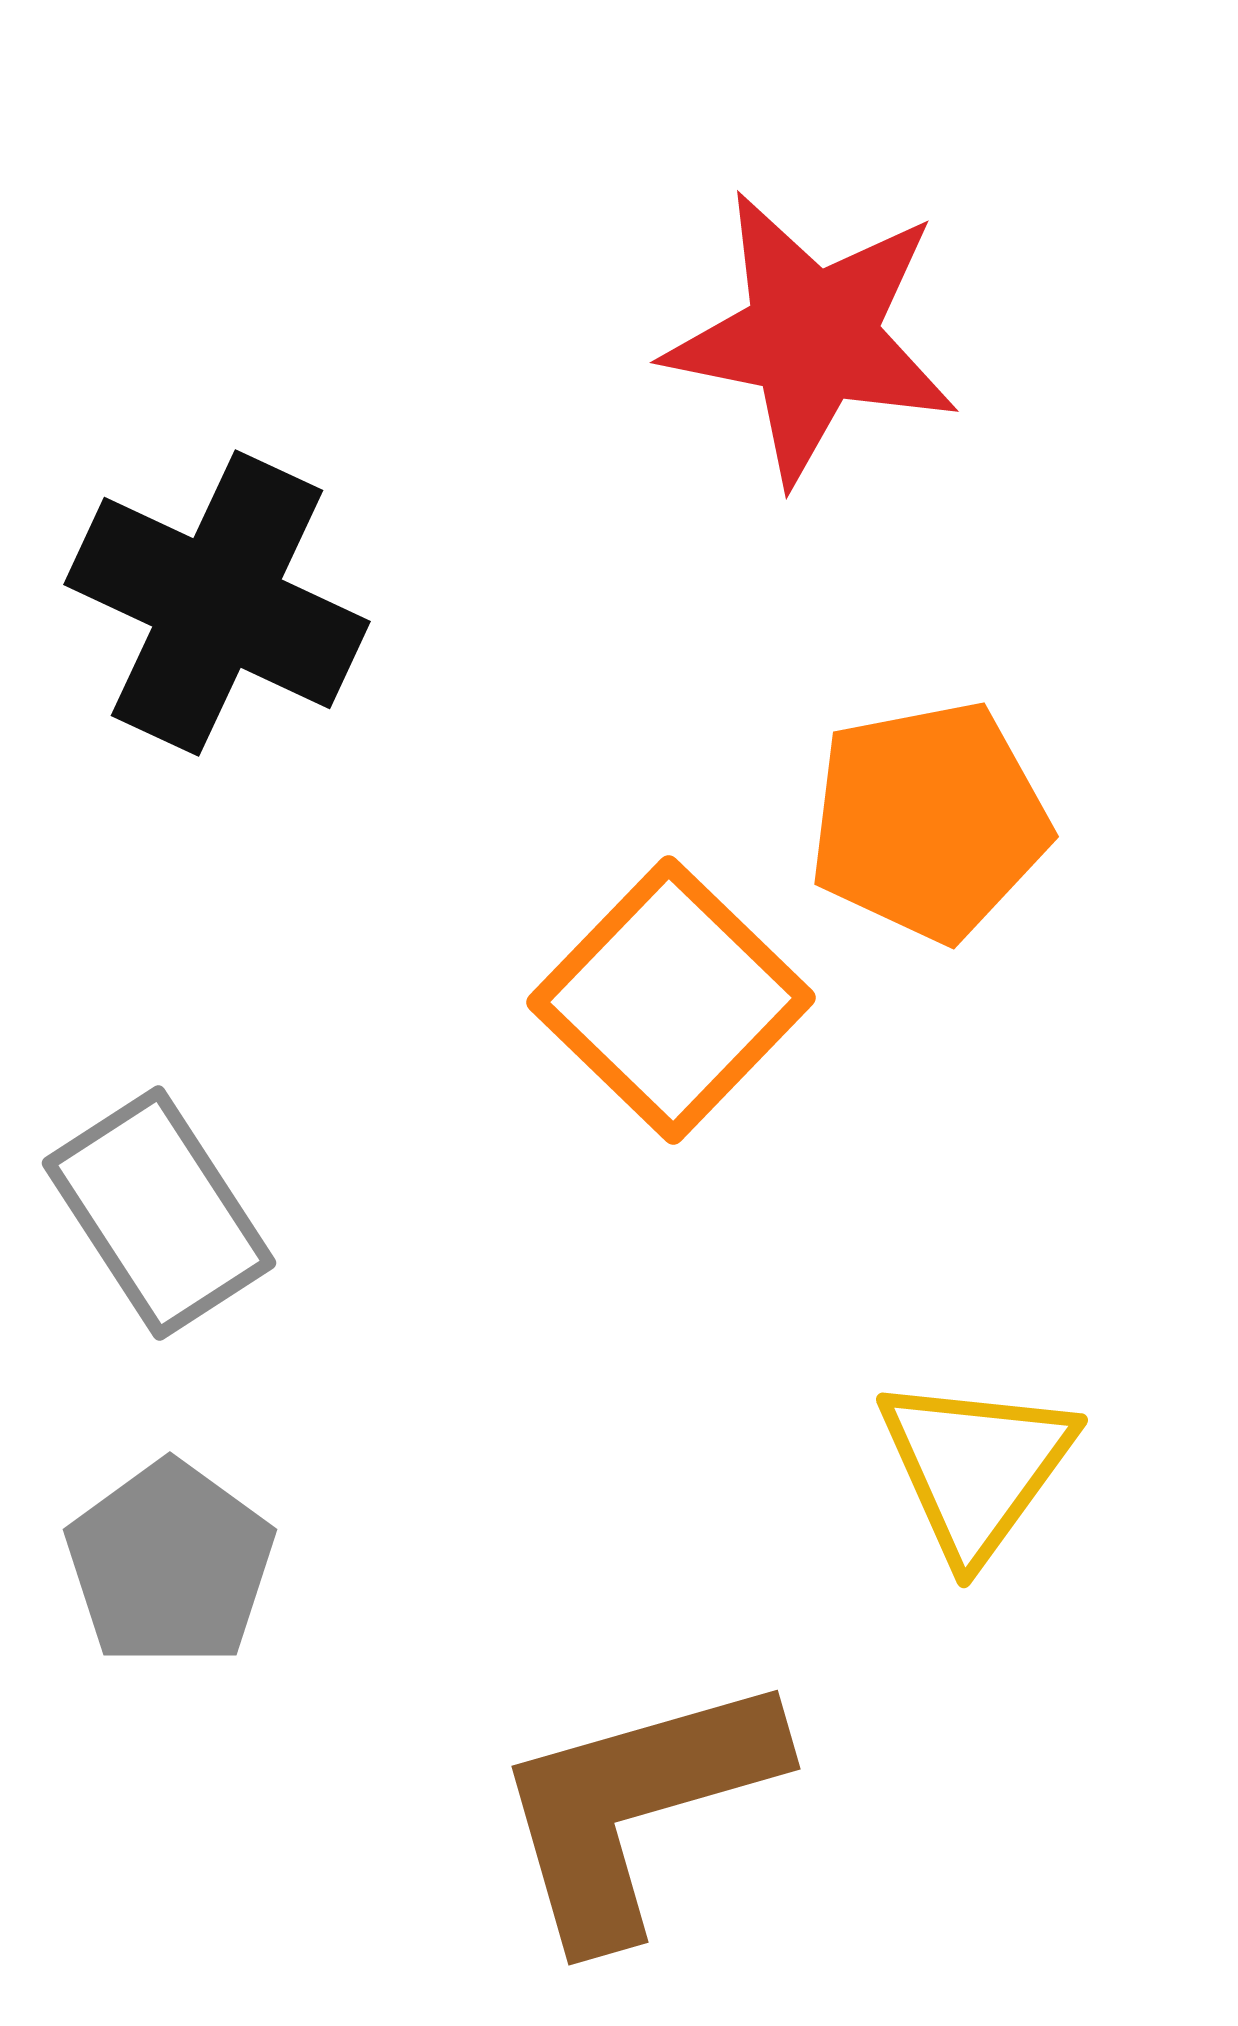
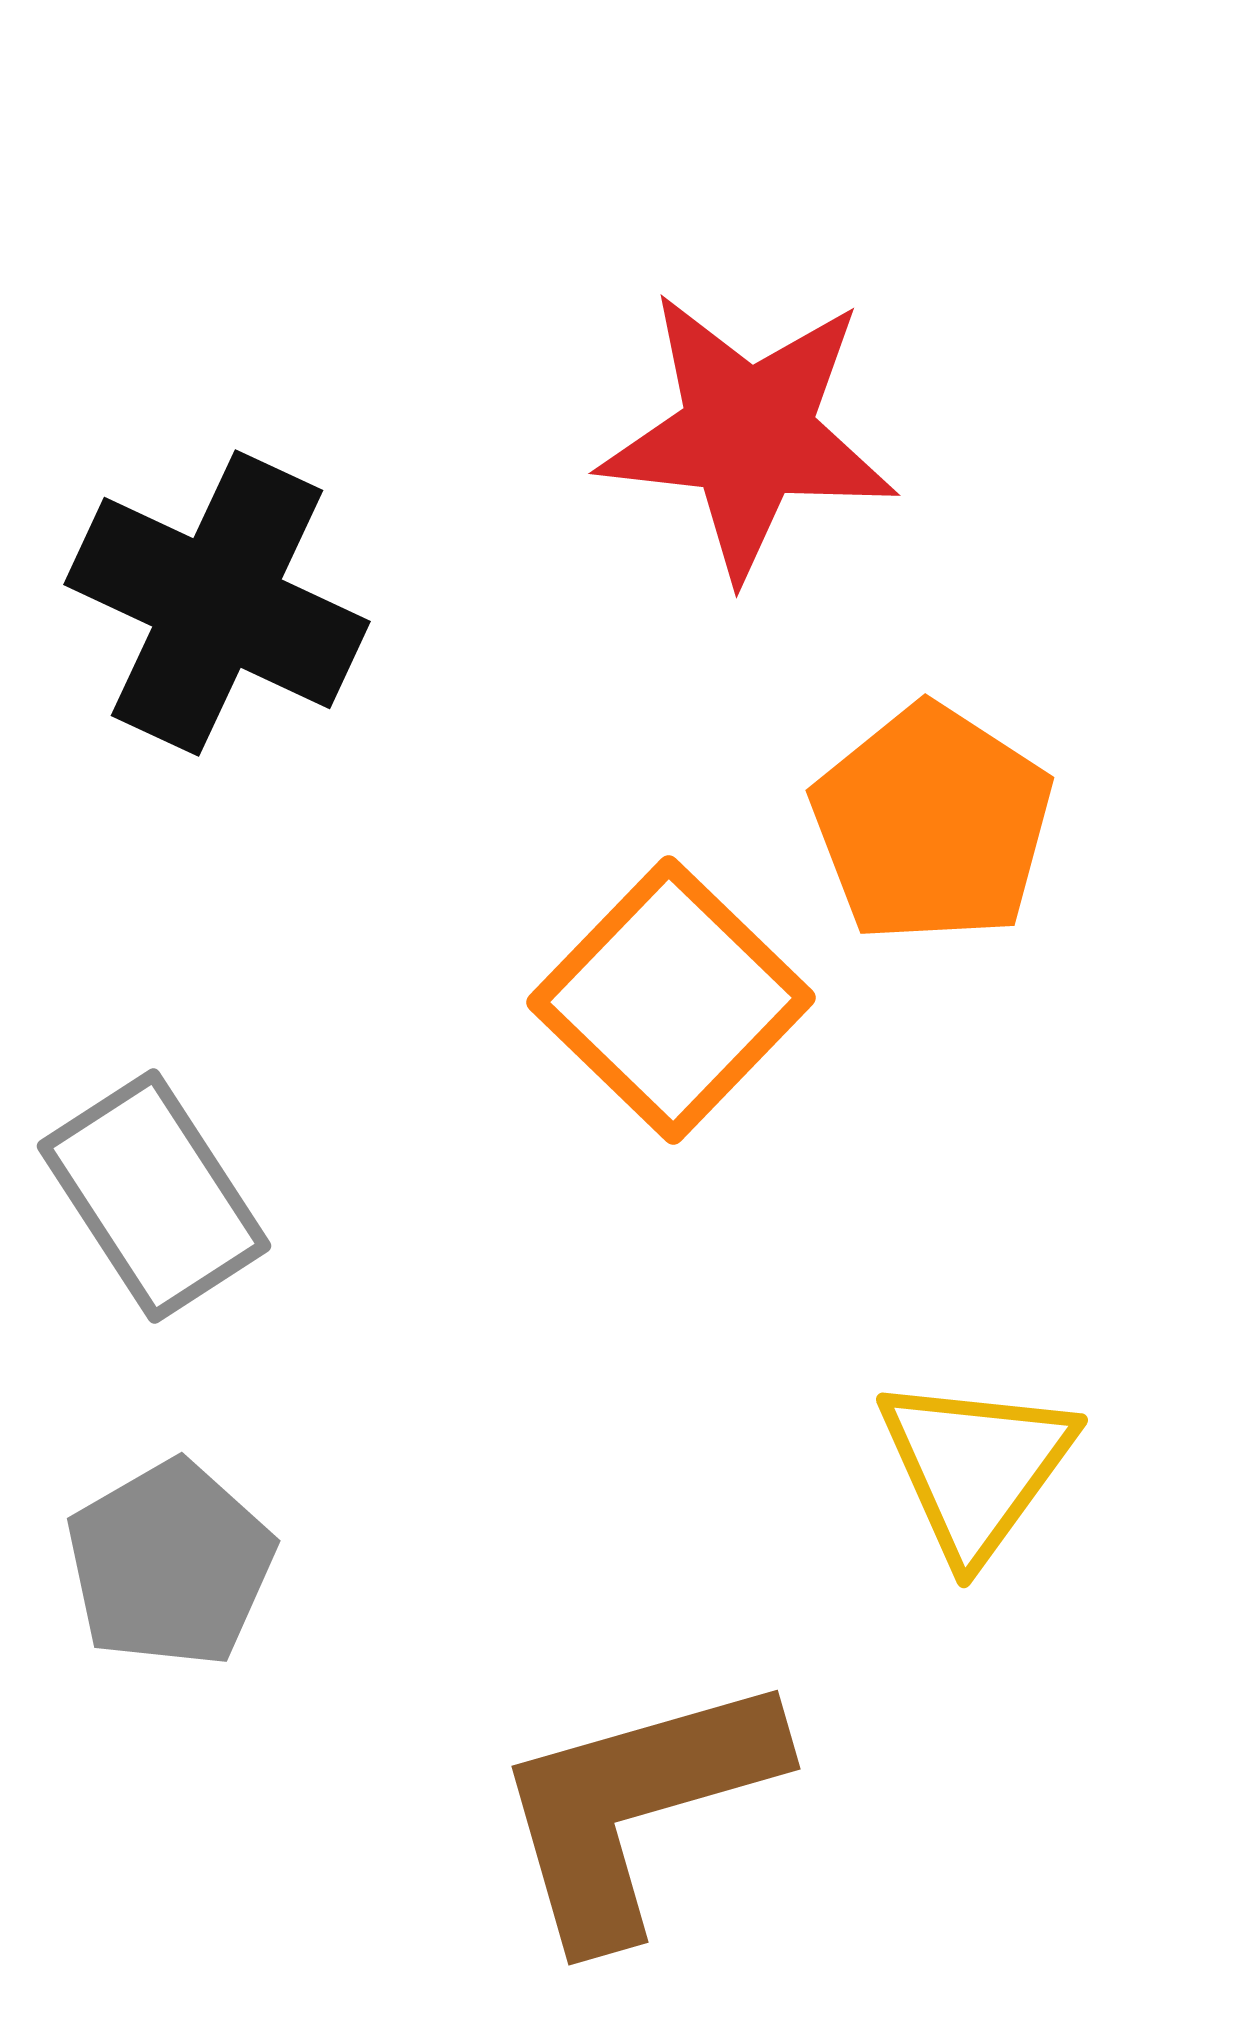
red star: moved 64 px left, 97 px down; rotated 5 degrees counterclockwise
orange pentagon: moved 3 px right, 3 px down; rotated 28 degrees counterclockwise
gray rectangle: moved 5 px left, 17 px up
gray pentagon: rotated 6 degrees clockwise
